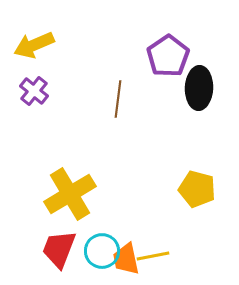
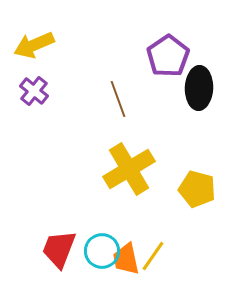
brown line: rotated 27 degrees counterclockwise
yellow cross: moved 59 px right, 25 px up
yellow line: rotated 44 degrees counterclockwise
